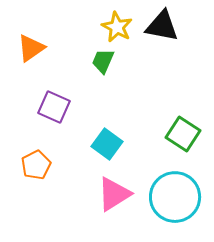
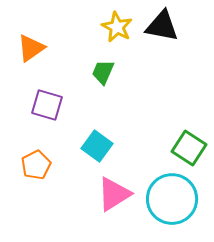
green trapezoid: moved 11 px down
purple square: moved 7 px left, 2 px up; rotated 8 degrees counterclockwise
green square: moved 6 px right, 14 px down
cyan square: moved 10 px left, 2 px down
cyan circle: moved 3 px left, 2 px down
